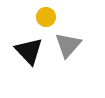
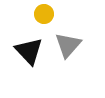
yellow circle: moved 2 px left, 3 px up
